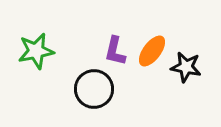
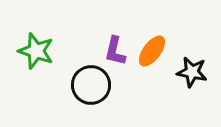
green star: rotated 30 degrees clockwise
black star: moved 6 px right, 5 px down
black circle: moved 3 px left, 4 px up
